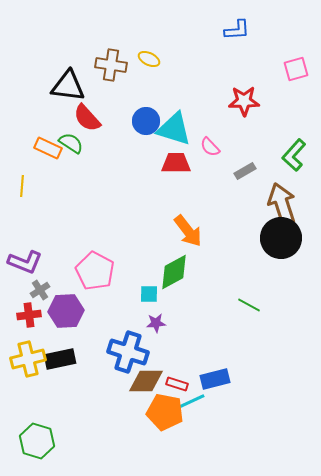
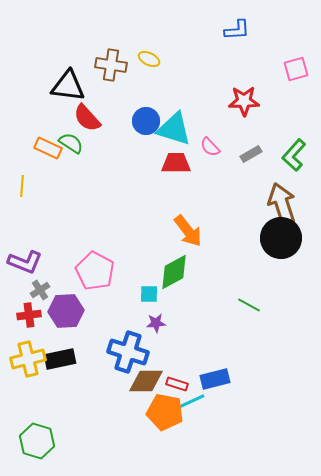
gray rectangle: moved 6 px right, 17 px up
